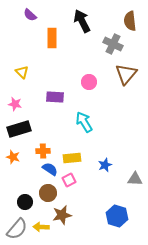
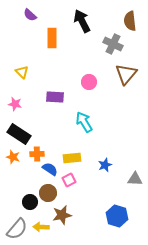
black rectangle: moved 5 px down; rotated 50 degrees clockwise
orange cross: moved 6 px left, 3 px down
black circle: moved 5 px right
